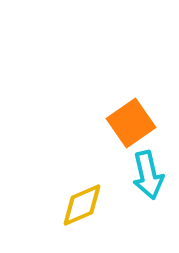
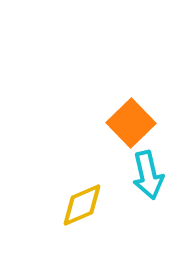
orange square: rotated 9 degrees counterclockwise
